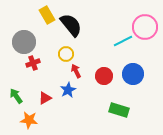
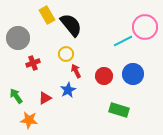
gray circle: moved 6 px left, 4 px up
